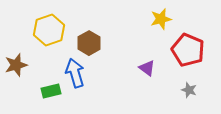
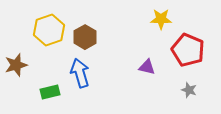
yellow star: rotated 15 degrees clockwise
brown hexagon: moved 4 px left, 6 px up
purple triangle: moved 1 px up; rotated 24 degrees counterclockwise
blue arrow: moved 5 px right
green rectangle: moved 1 px left, 1 px down
